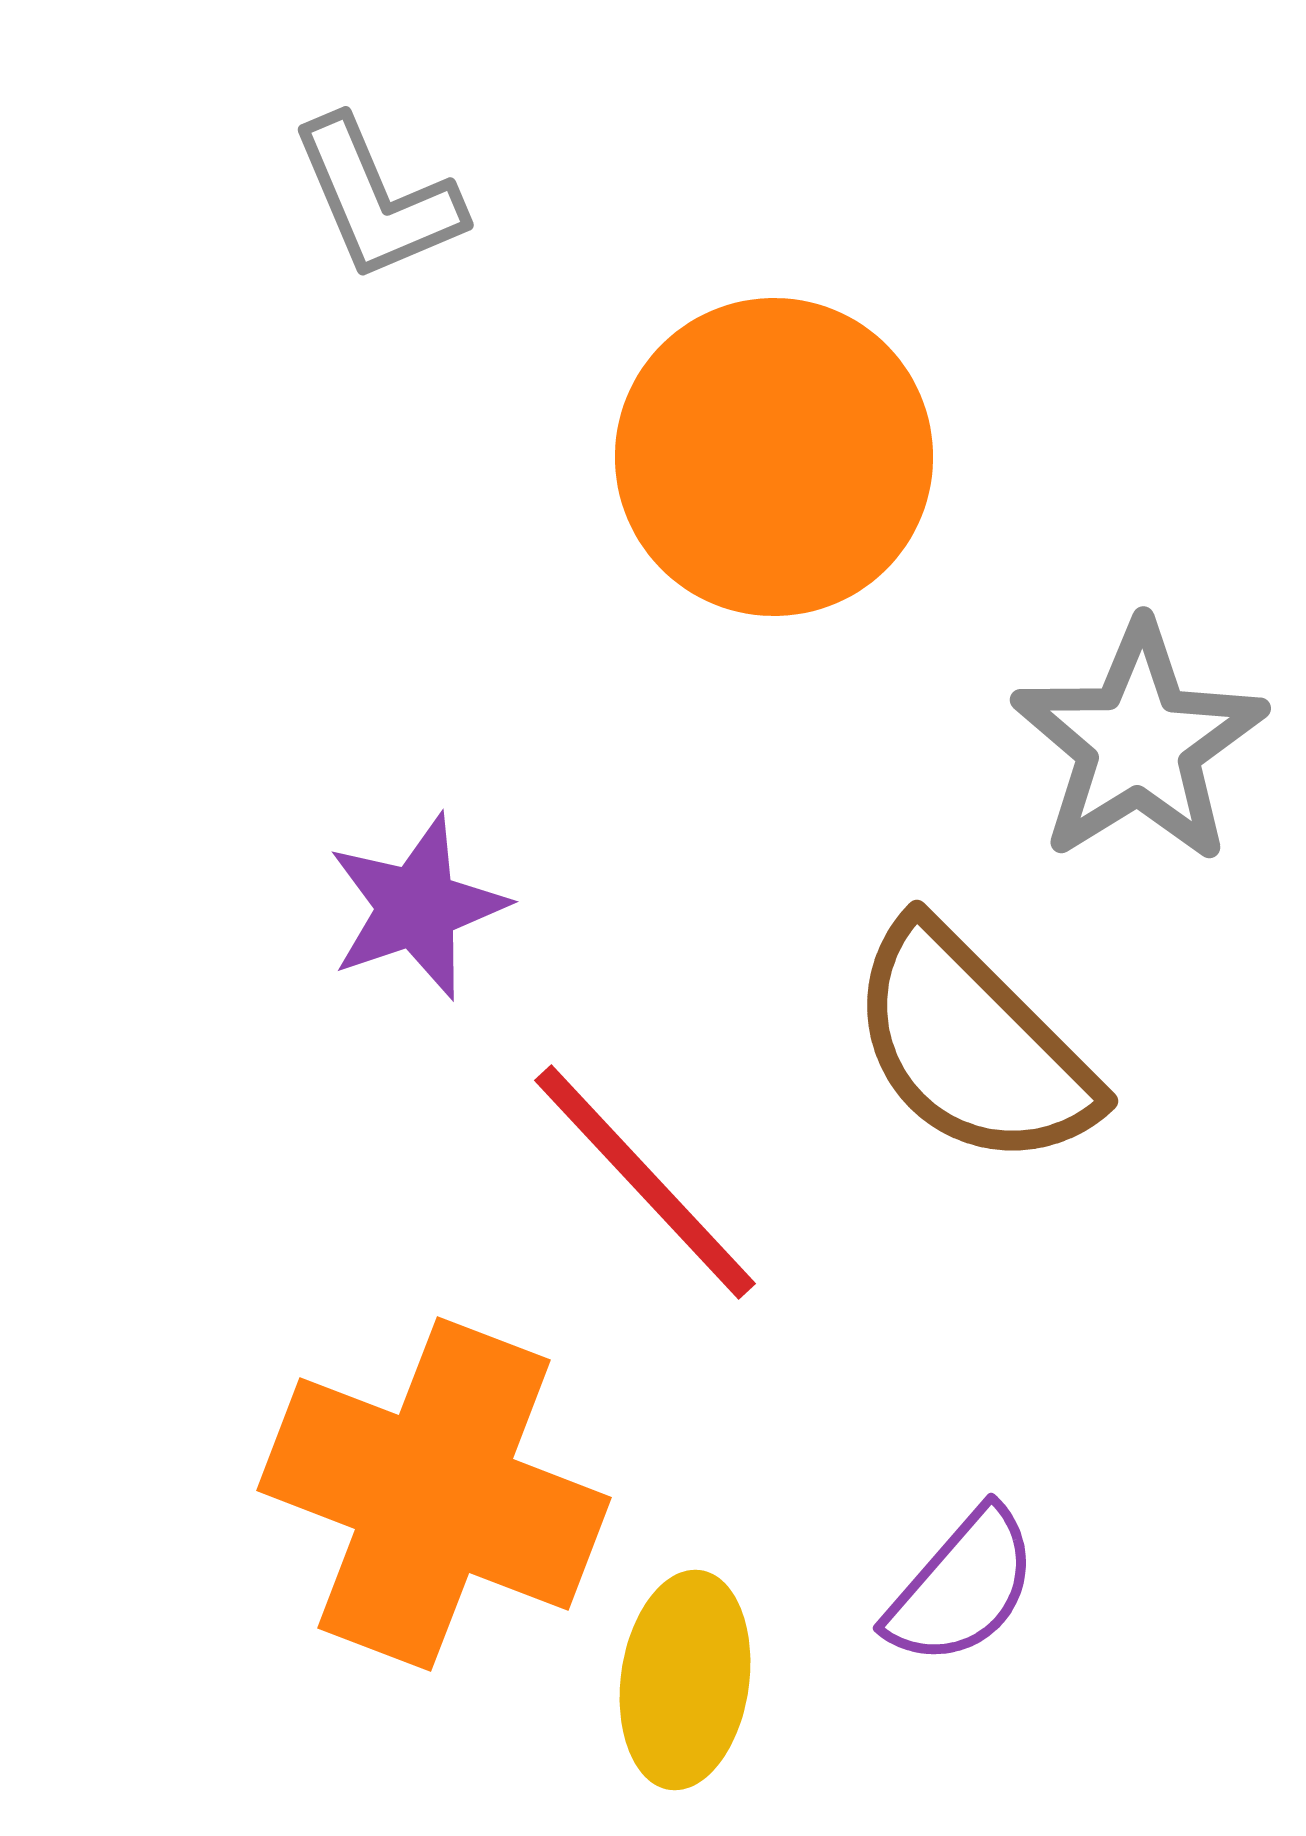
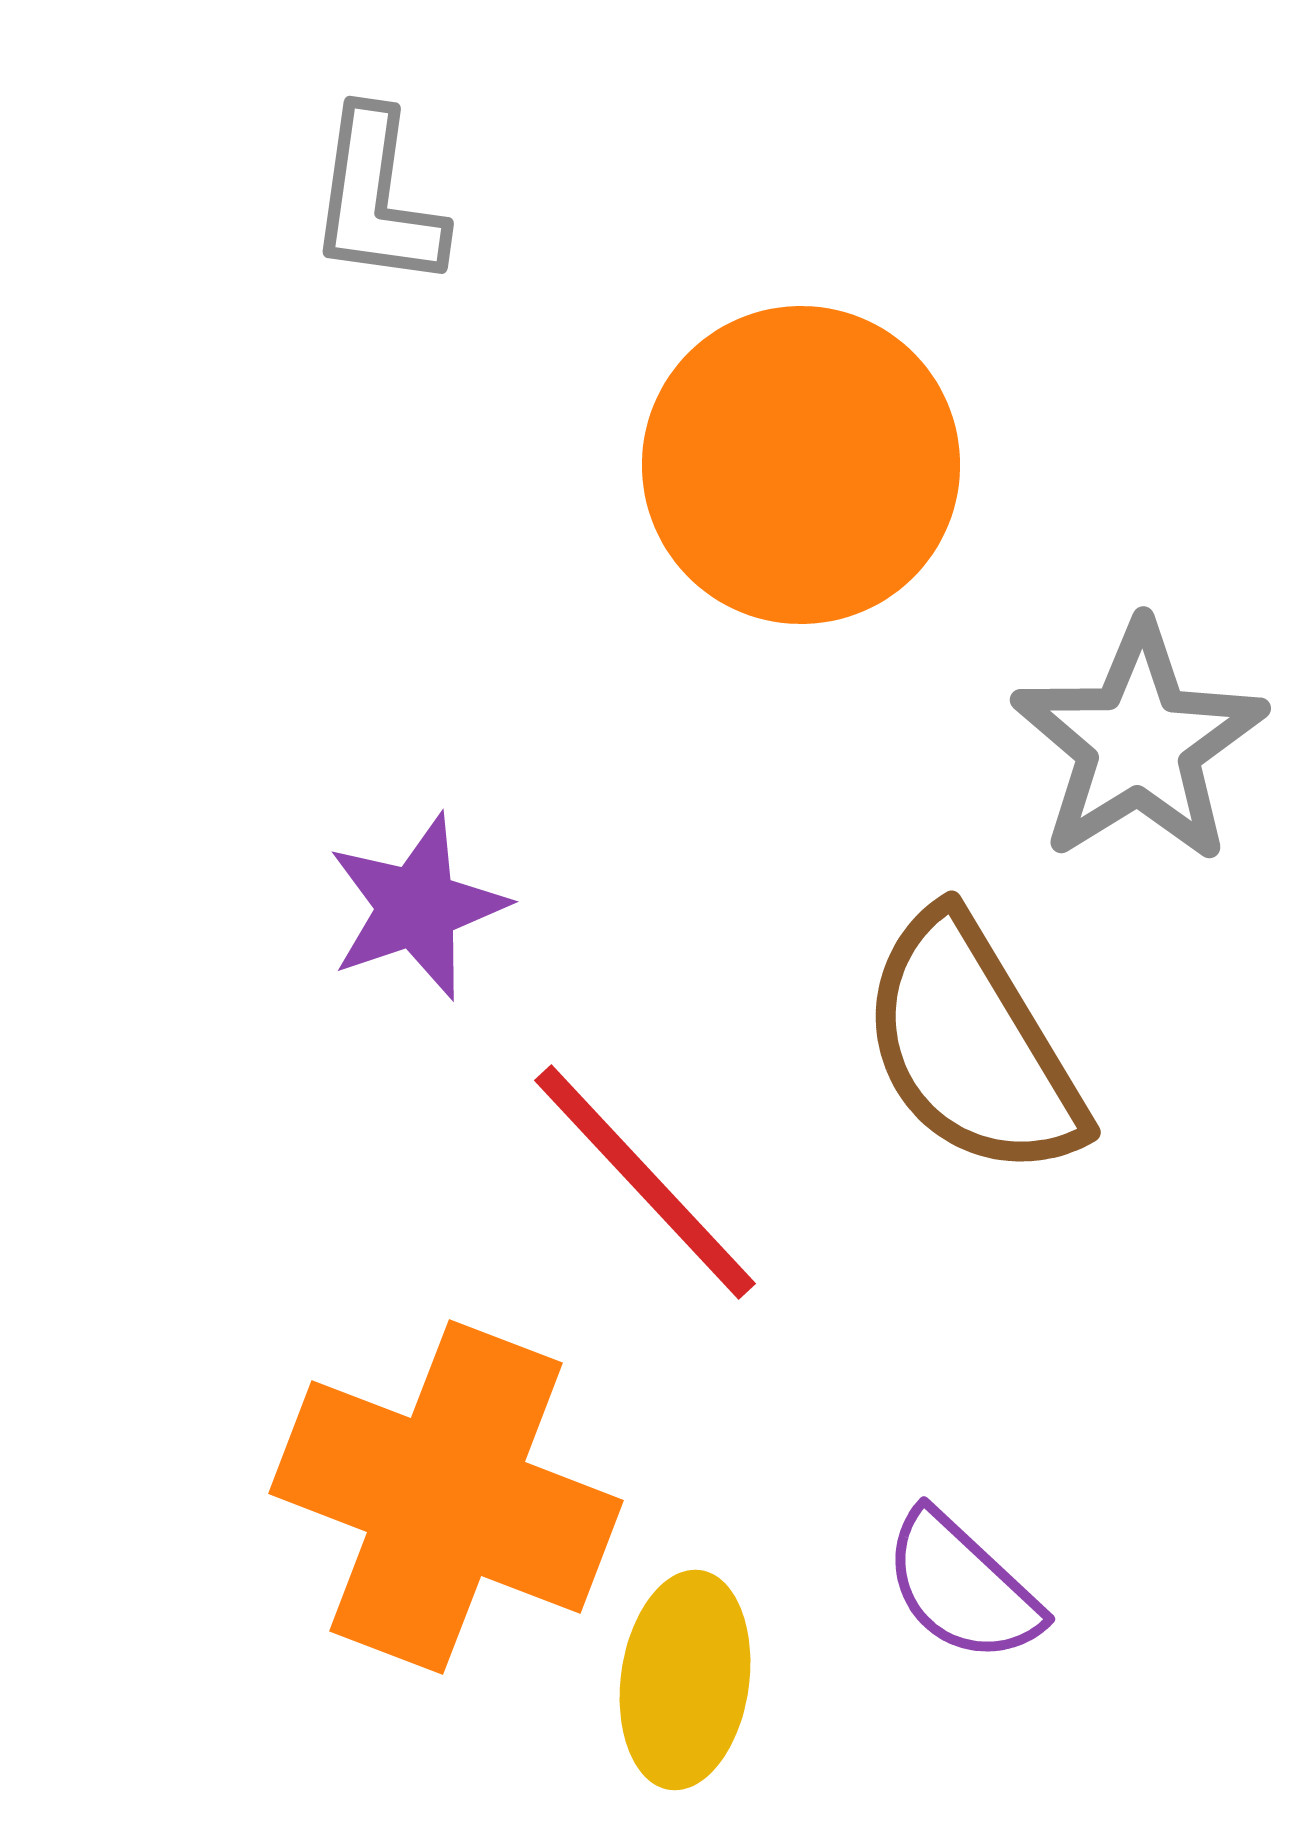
gray L-shape: rotated 31 degrees clockwise
orange circle: moved 27 px right, 8 px down
brown semicircle: rotated 14 degrees clockwise
orange cross: moved 12 px right, 3 px down
purple semicircle: rotated 92 degrees clockwise
